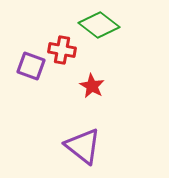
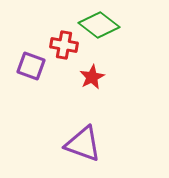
red cross: moved 2 px right, 5 px up
red star: moved 9 px up; rotated 15 degrees clockwise
purple triangle: moved 2 px up; rotated 18 degrees counterclockwise
